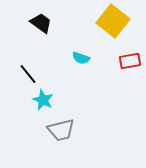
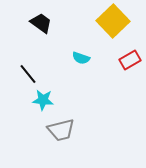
yellow square: rotated 8 degrees clockwise
red rectangle: moved 1 px up; rotated 20 degrees counterclockwise
cyan star: rotated 20 degrees counterclockwise
